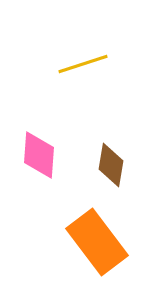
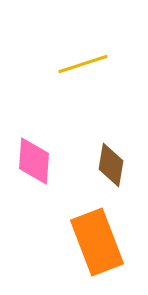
pink diamond: moved 5 px left, 6 px down
orange rectangle: rotated 16 degrees clockwise
